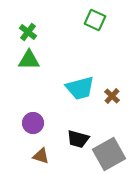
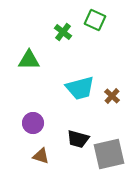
green cross: moved 35 px right
gray square: rotated 16 degrees clockwise
